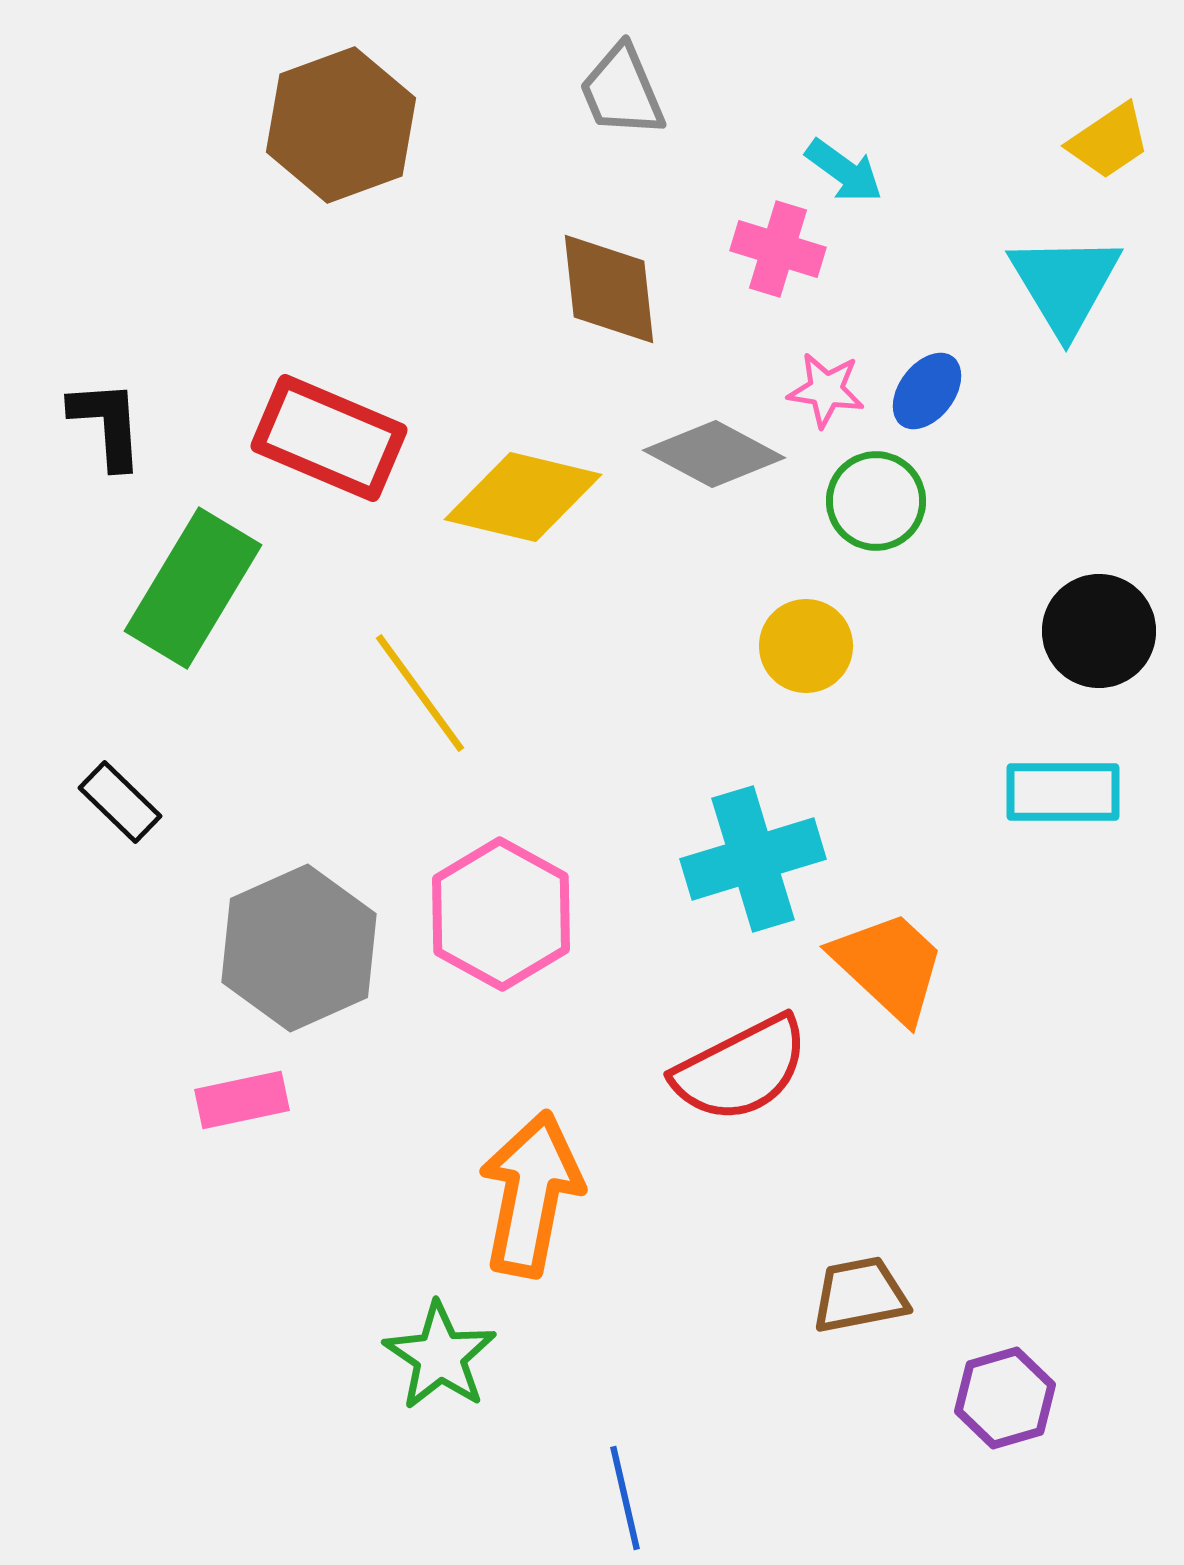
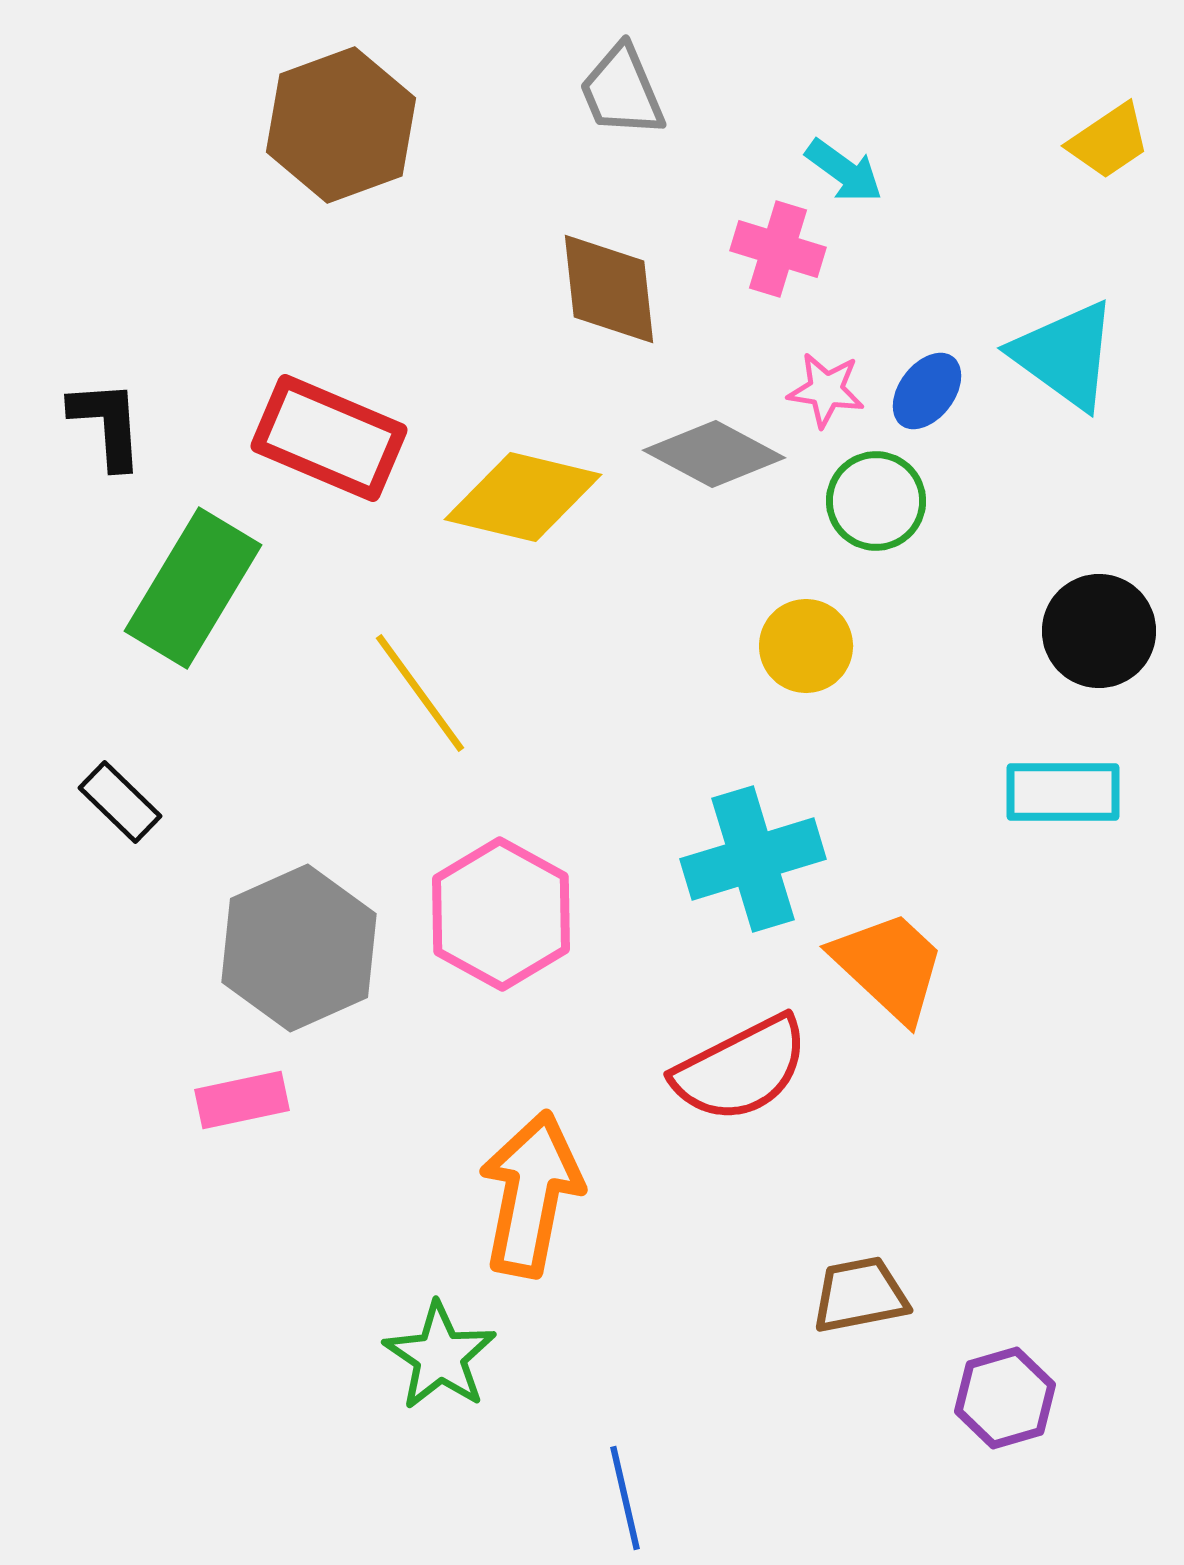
cyan triangle: moved 71 px down; rotated 23 degrees counterclockwise
